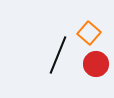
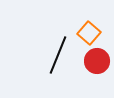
red circle: moved 1 px right, 3 px up
